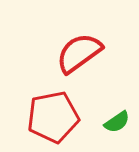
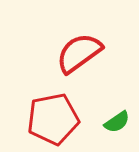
red pentagon: moved 2 px down
